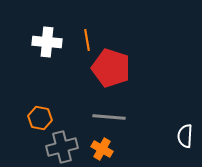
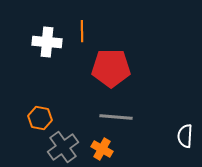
orange line: moved 5 px left, 9 px up; rotated 10 degrees clockwise
red pentagon: rotated 18 degrees counterclockwise
gray line: moved 7 px right
gray cross: moved 1 px right; rotated 20 degrees counterclockwise
